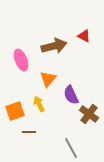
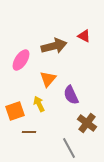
pink ellipse: rotated 55 degrees clockwise
brown cross: moved 2 px left, 9 px down
gray line: moved 2 px left
